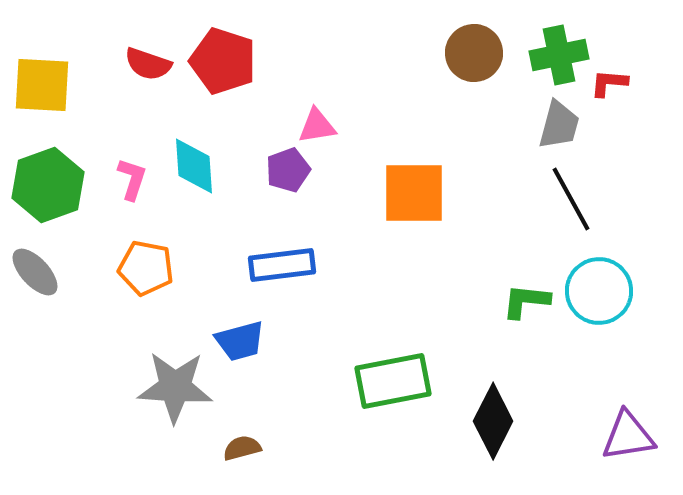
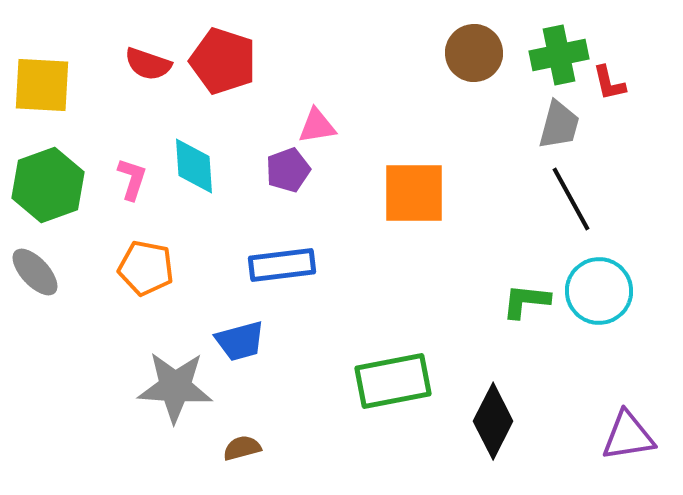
red L-shape: rotated 108 degrees counterclockwise
